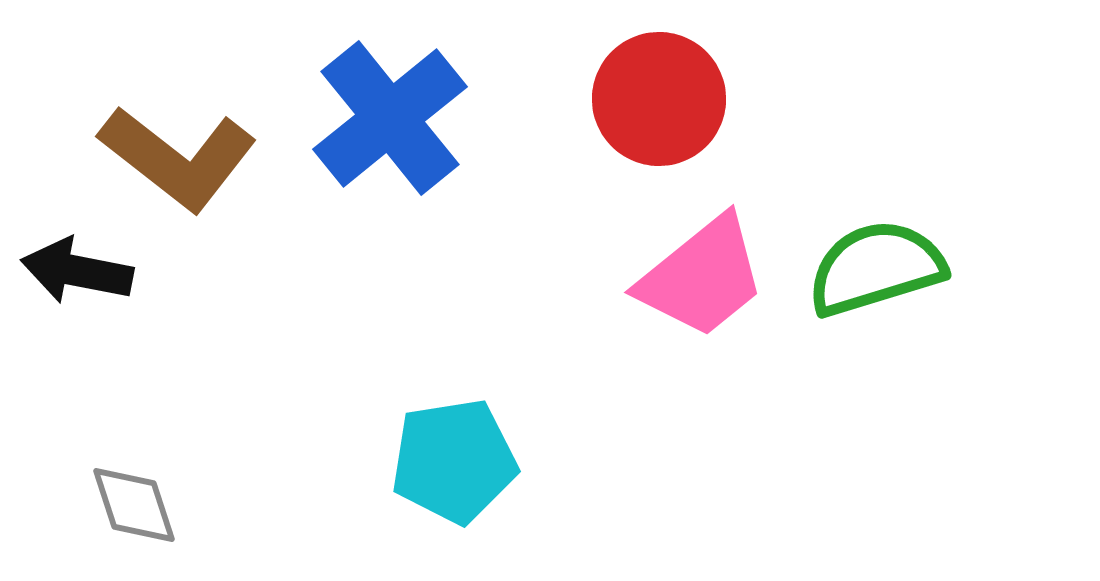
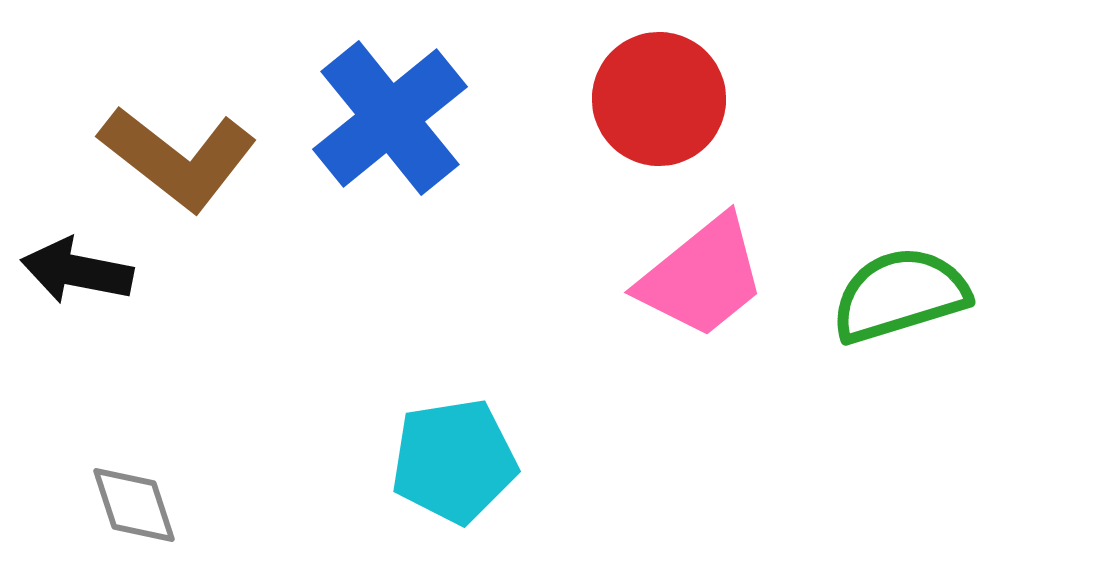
green semicircle: moved 24 px right, 27 px down
